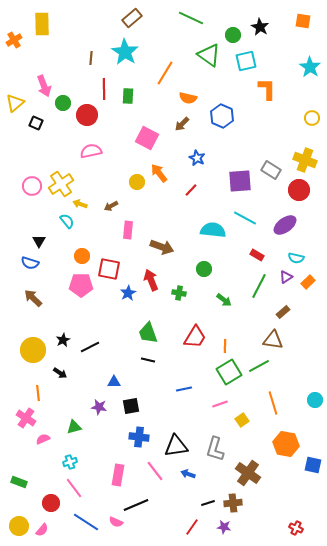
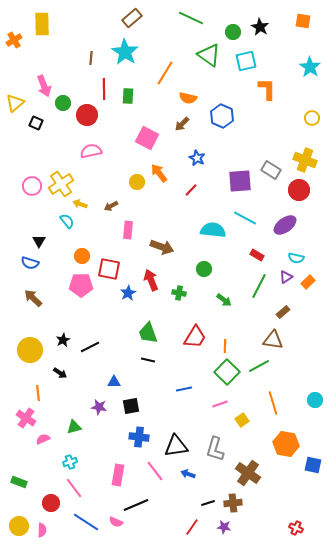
green circle at (233, 35): moved 3 px up
yellow circle at (33, 350): moved 3 px left
green square at (229, 372): moved 2 px left; rotated 15 degrees counterclockwise
pink semicircle at (42, 530): rotated 40 degrees counterclockwise
